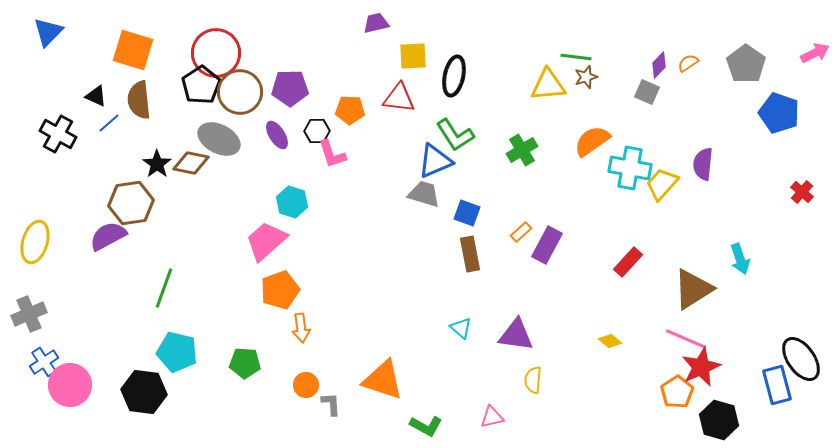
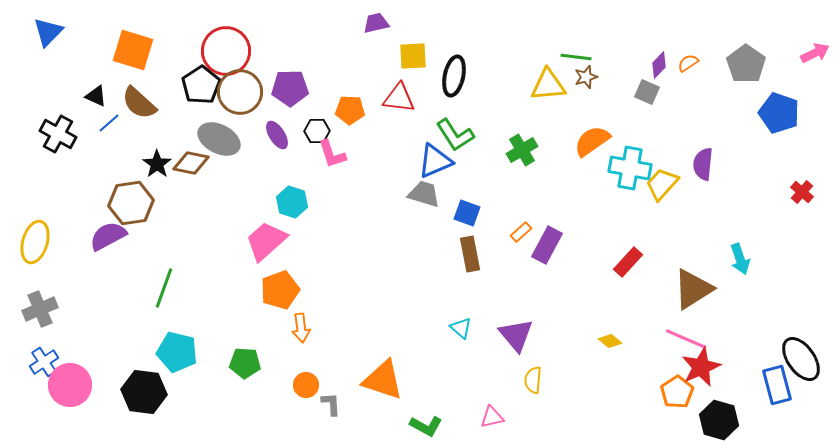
red circle at (216, 53): moved 10 px right, 2 px up
brown semicircle at (139, 100): moved 3 px down; rotated 42 degrees counterclockwise
gray cross at (29, 314): moved 11 px right, 5 px up
purple triangle at (516, 335): rotated 42 degrees clockwise
